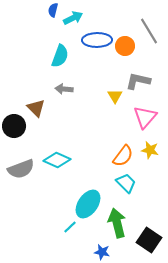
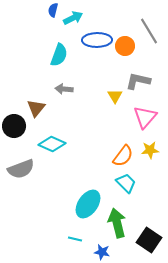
cyan semicircle: moved 1 px left, 1 px up
brown triangle: rotated 24 degrees clockwise
yellow star: rotated 18 degrees counterclockwise
cyan diamond: moved 5 px left, 16 px up
cyan line: moved 5 px right, 12 px down; rotated 56 degrees clockwise
